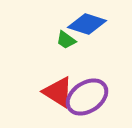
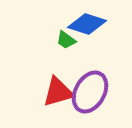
red triangle: rotated 48 degrees counterclockwise
purple ellipse: moved 3 px right, 5 px up; rotated 27 degrees counterclockwise
